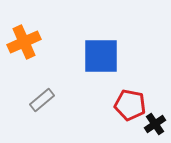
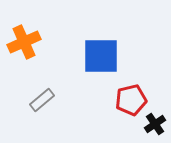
red pentagon: moved 1 px right, 5 px up; rotated 24 degrees counterclockwise
